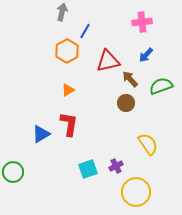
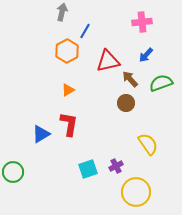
green semicircle: moved 3 px up
